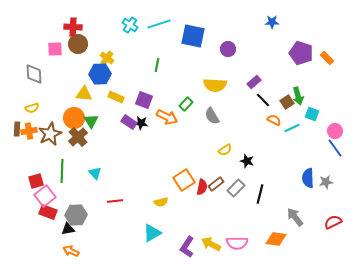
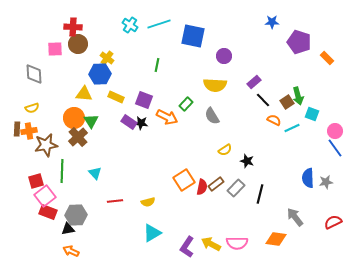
purple circle at (228, 49): moved 4 px left, 7 px down
purple pentagon at (301, 53): moved 2 px left, 11 px up
brown star at (50, 134): moved 4 px left, 11 px down; rotated 15 degrees clockwise
yellow semicircle at (161, 202): moved 13 px left
